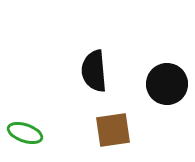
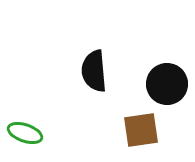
brown square: moved 28 px right
